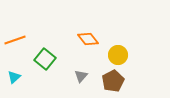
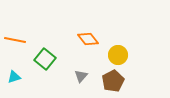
orange line: rotated 30 degrees clockwise
cyan triangle: rotated 24 degrees clockwise
